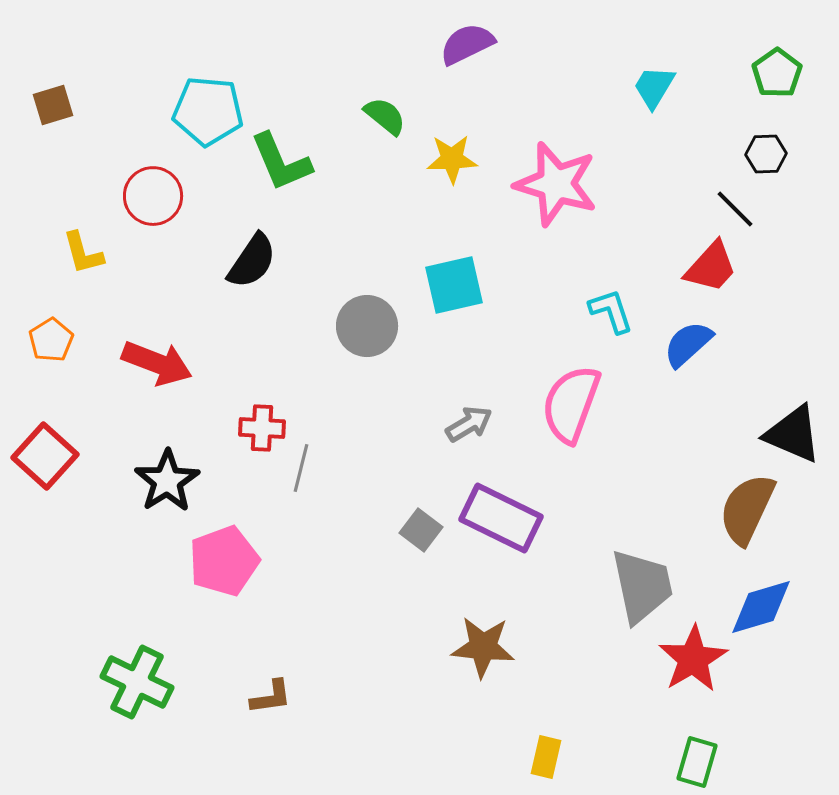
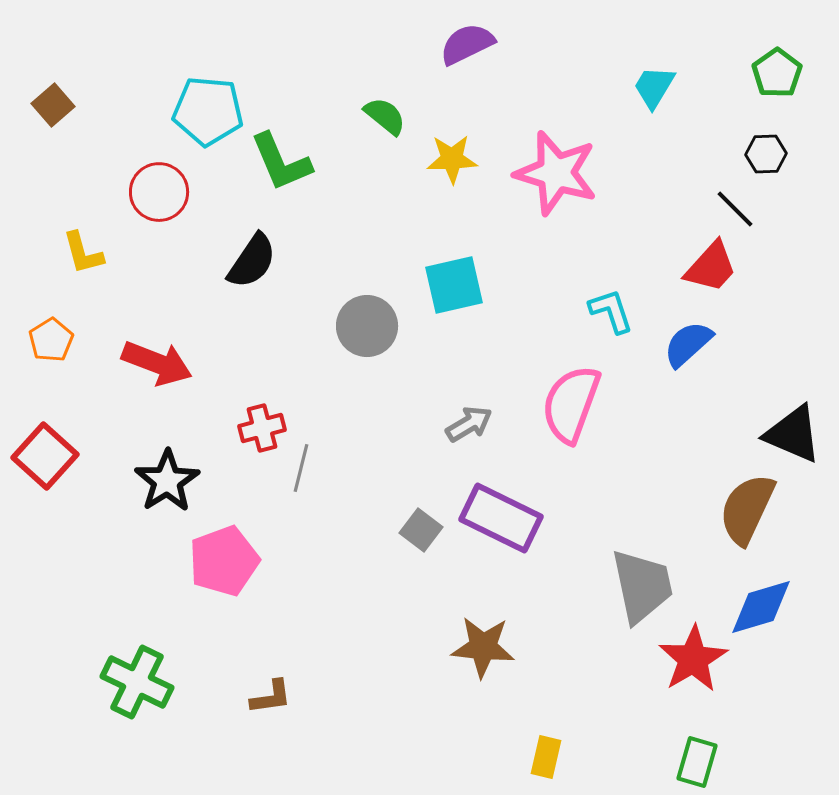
brown square: rotated 24 degrees counterclockwise
pink star: moved 11 px up
red circle: moved 6 px right, 4 px up
red cross: rotated 18 degrees counterclockwise
